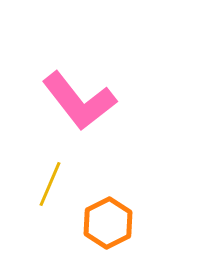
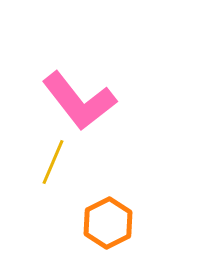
yellow line: moved 3 px right, 22 px up
